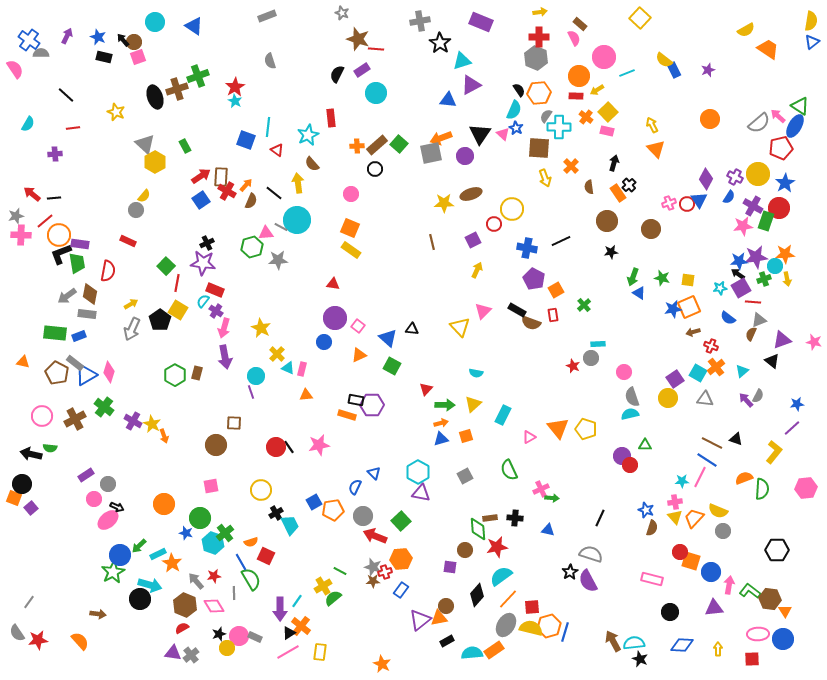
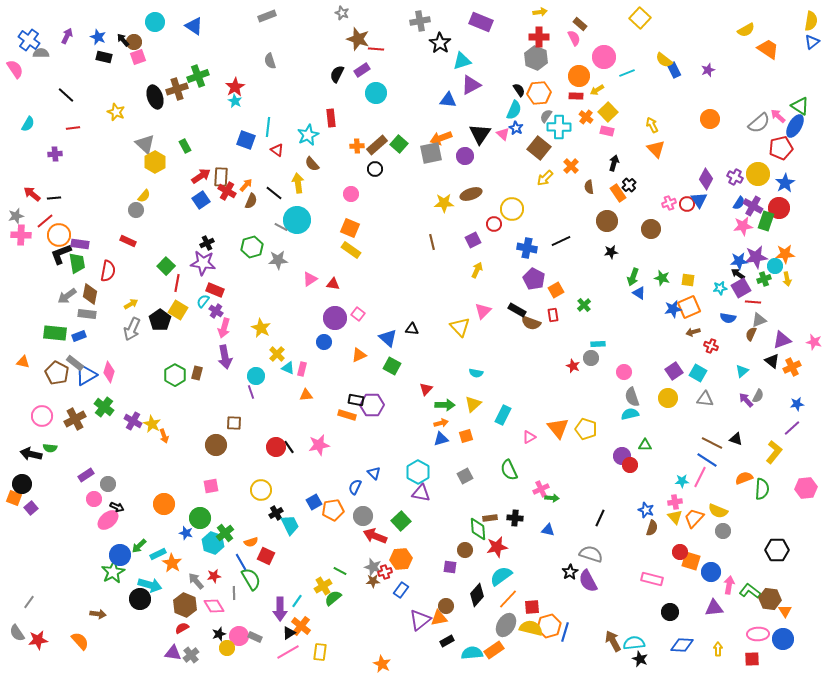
brown square at (539, 148): rotated 35 degrees clockwise
yellow arrow at (545, 178): rotated 66 degrees clockwise
blue semicircle at (729, 197): moved 10 px right, 6 px down
pink triangle at (266, 233): moved 44 px right, 46 px down; rotated 28 degrees counterclockwise
blue semicircle at (728, 318): rotated 28 degrees counterclockwise
pink square at (358, 326): moved 12 px up
orange cross at (716, 367): moved 76 px right; rotated 12 degrees clockwise
purple square at (675, 379): moved 1 px left, 8 px up
